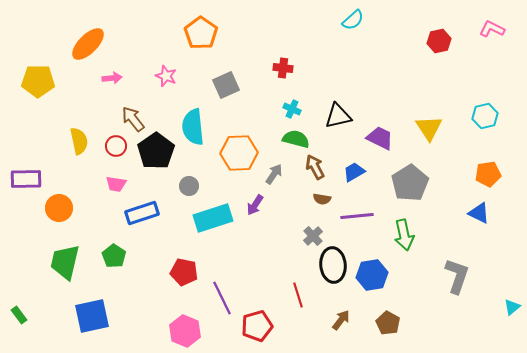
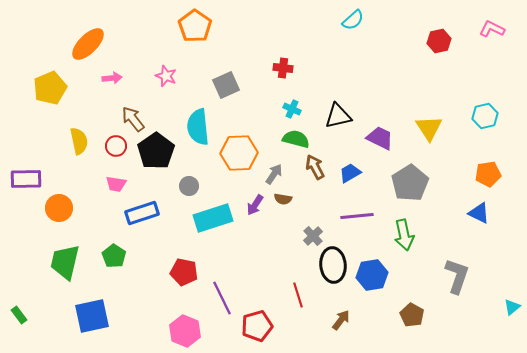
orange pentagon at (201, 33): moved 6 px left, 7 px up
yellow pentagon at (38, 81): moved 12 px right, 7 px down; rotated 24 degrees counterclockwise
cyan semicircle at (193, 127): moved 5 px right
blue trapezoid at (354, 172): moved 4 px left, 1 px down
brown semicircle at (322, 199): moved 39 px left
brown pentagon at (388, 323): moved 24 px right, 8 px up
